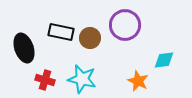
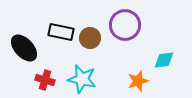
black ellipse: rotated 24 degrees counterclockwise
orange star: rotated 30 degrees clockwise
